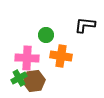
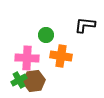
green cross: moved 2 px down
